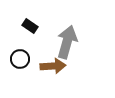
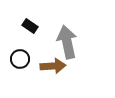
gray arrow: rotated 28 degrees counterclockwise
